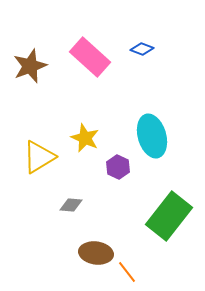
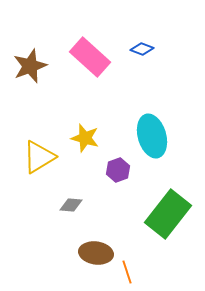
yellow star: rotated 8 degrees counterclockwise
purple hexagon: moved 3 px down; rotated 15 degrees clockwise
green rectangle: moved 1 px left, 2 px up
orange line: rotated 20 degrees clockwise
